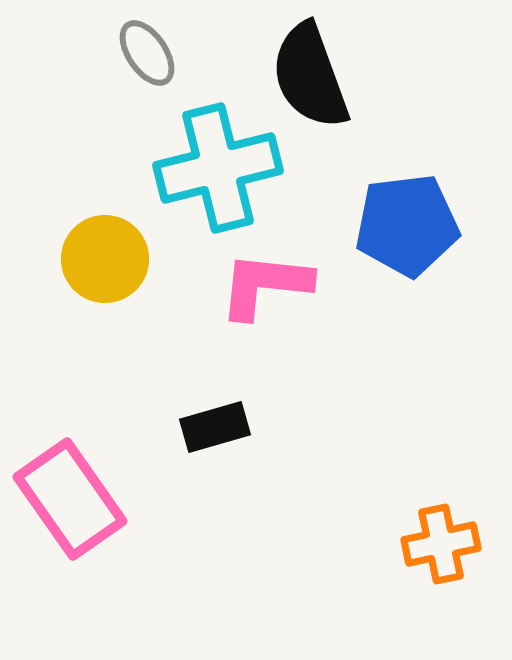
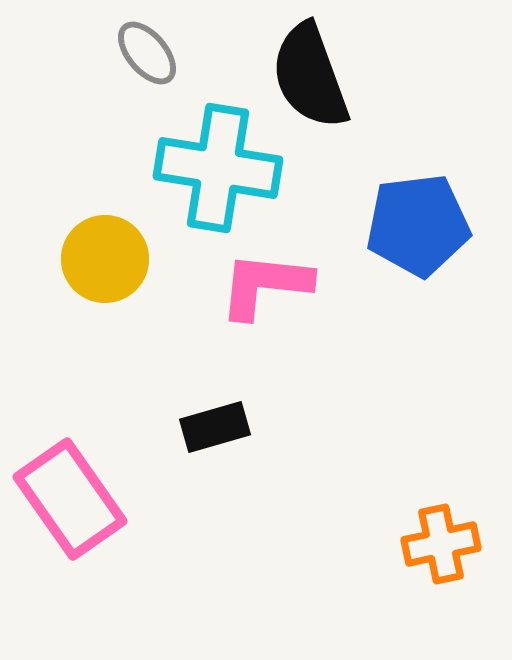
gray ellipse: rotated 6 degrees counterclockwise
cyan cross: rotated 23 degrees clockwise
blue pentagon: moved 11 px right
